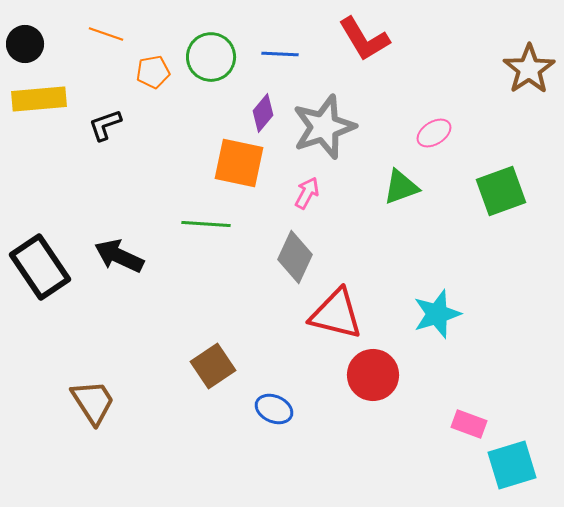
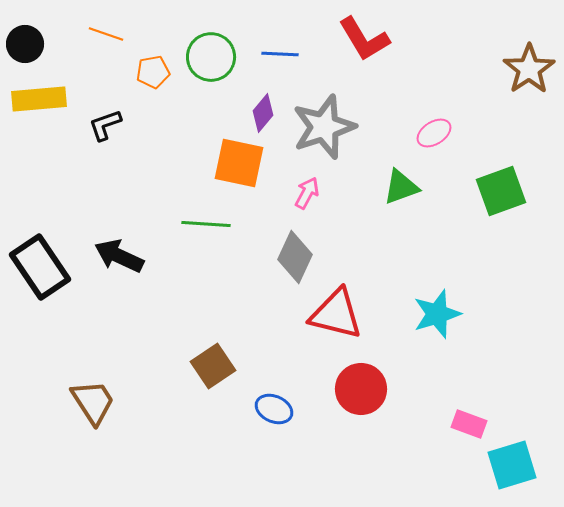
red circle: moved 12 px left, 14 px down
